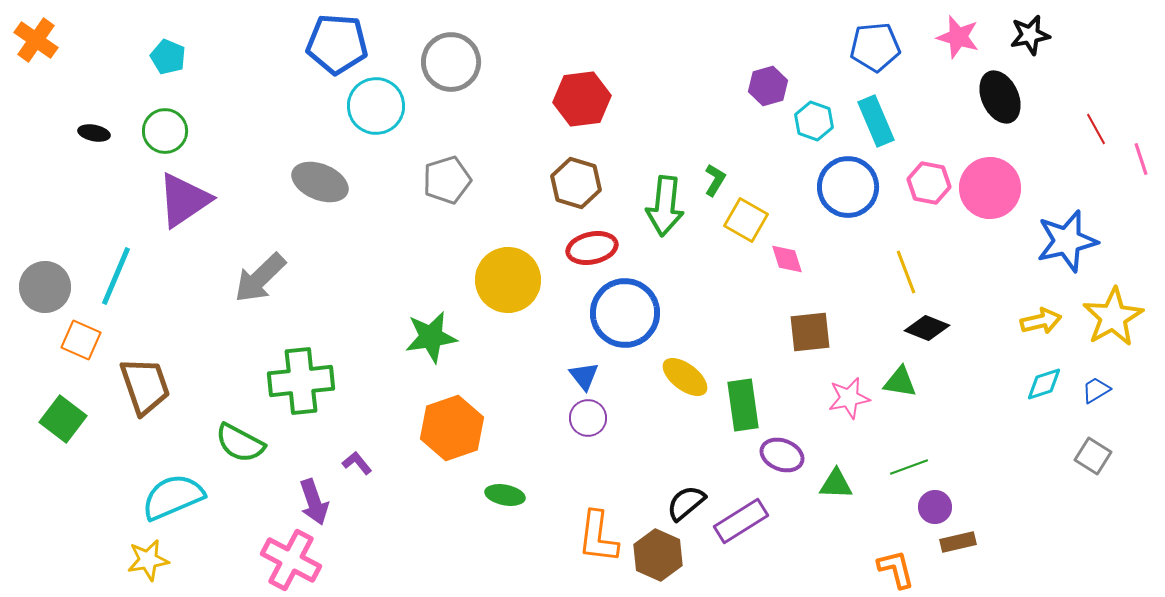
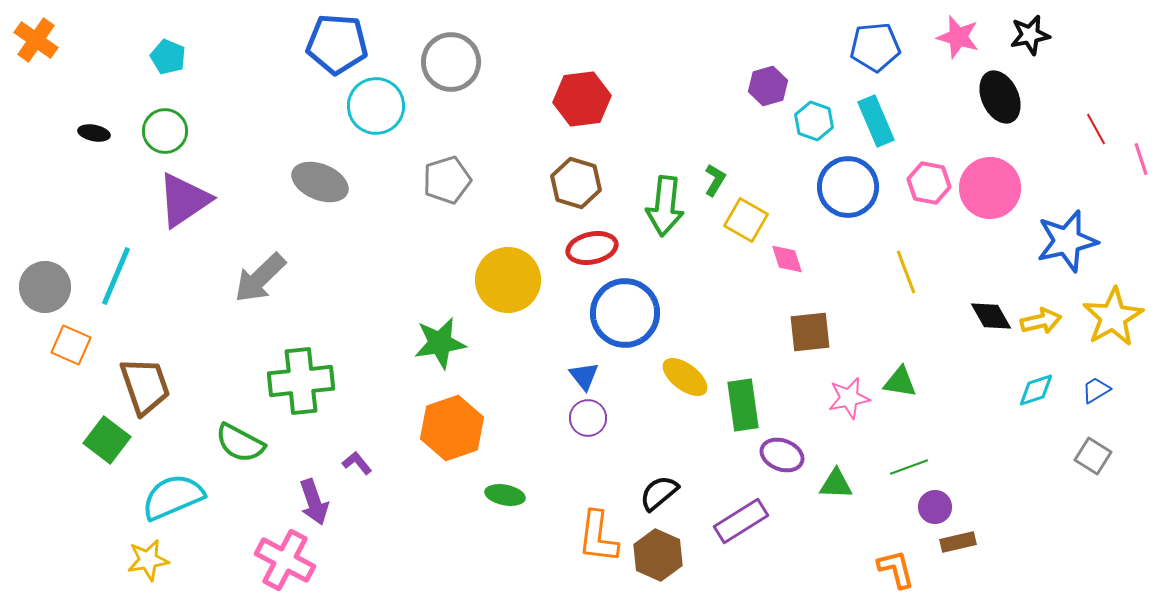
black diamond at (927, 328): moved 64 px right, 12 px up; rotated 39 degrees clockwise
green star at (431, 337): moved 9 px right, 6 px down
orange square at (81, 340): moved 10 px left, 5 px down
cyan diamond at (1044, 384): moved 8 px left, 6 px down
green square at (63, 419): moved 44 px right, 21 px down
black semicircle at (686, 503): moved 27 px left, 10 px up
pink cross at (291, 560): moved 6 px left
